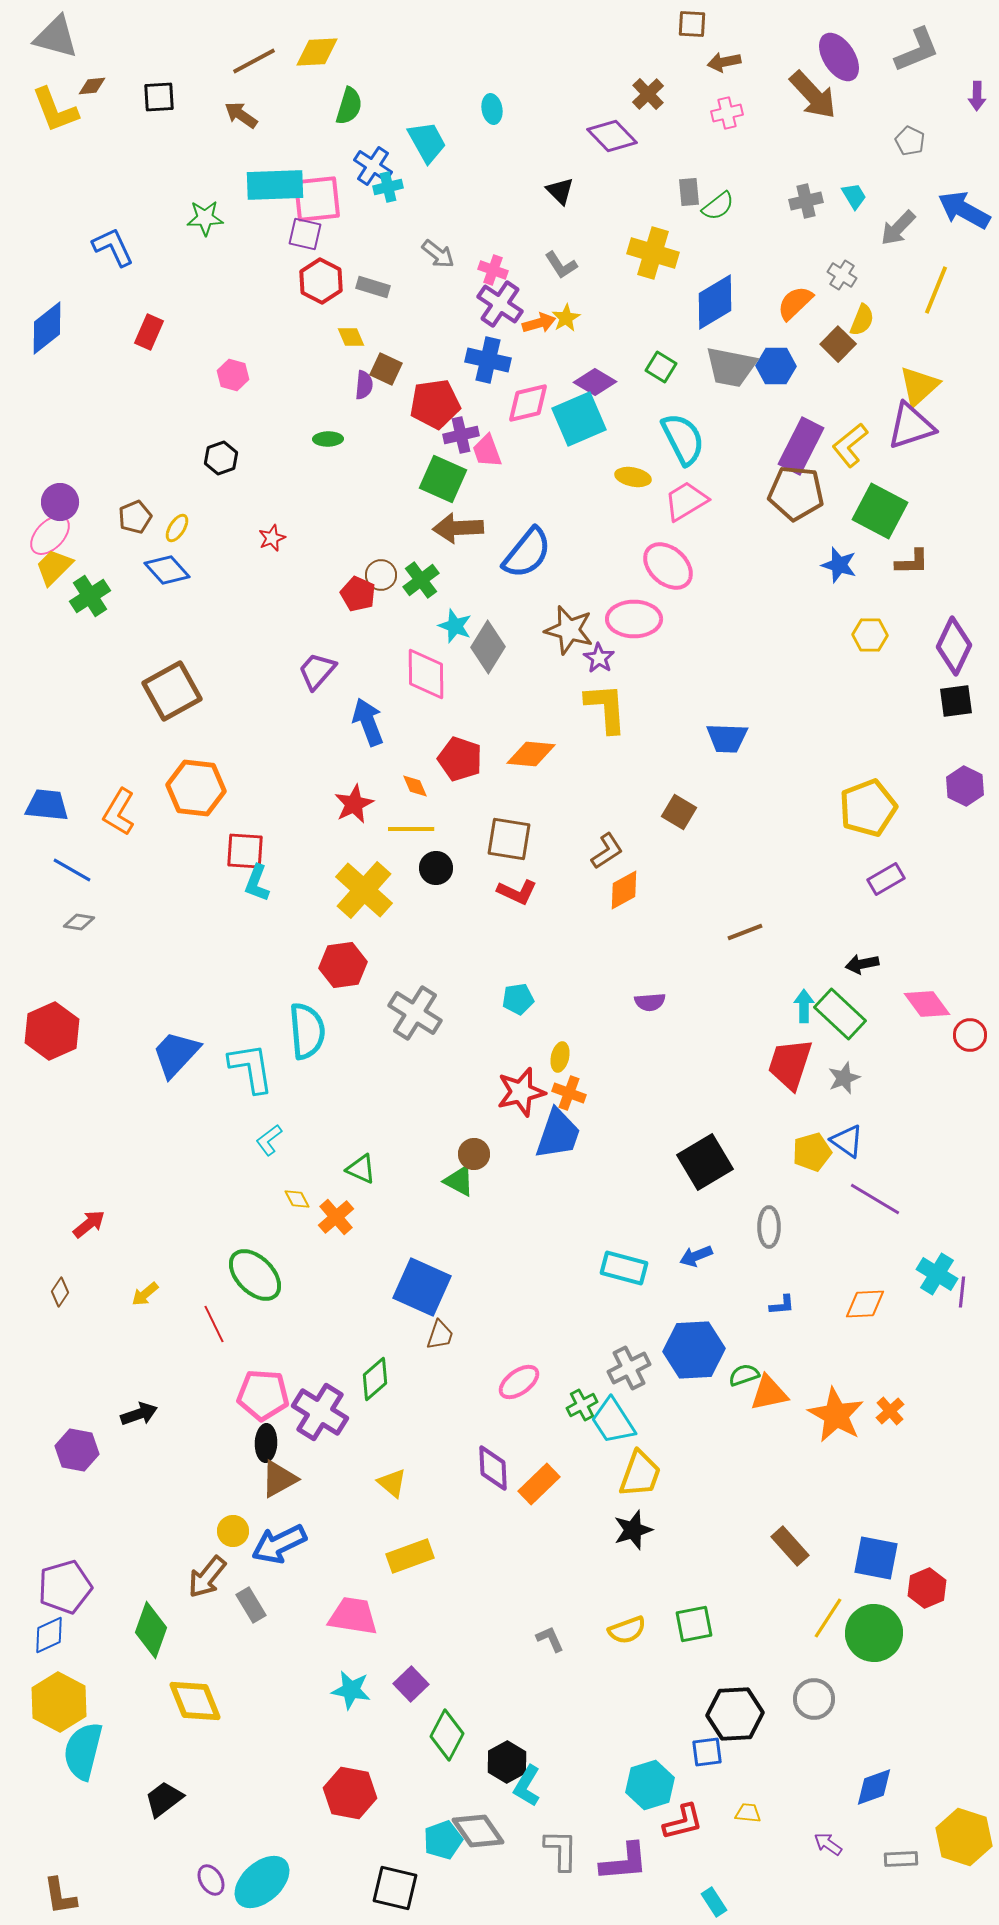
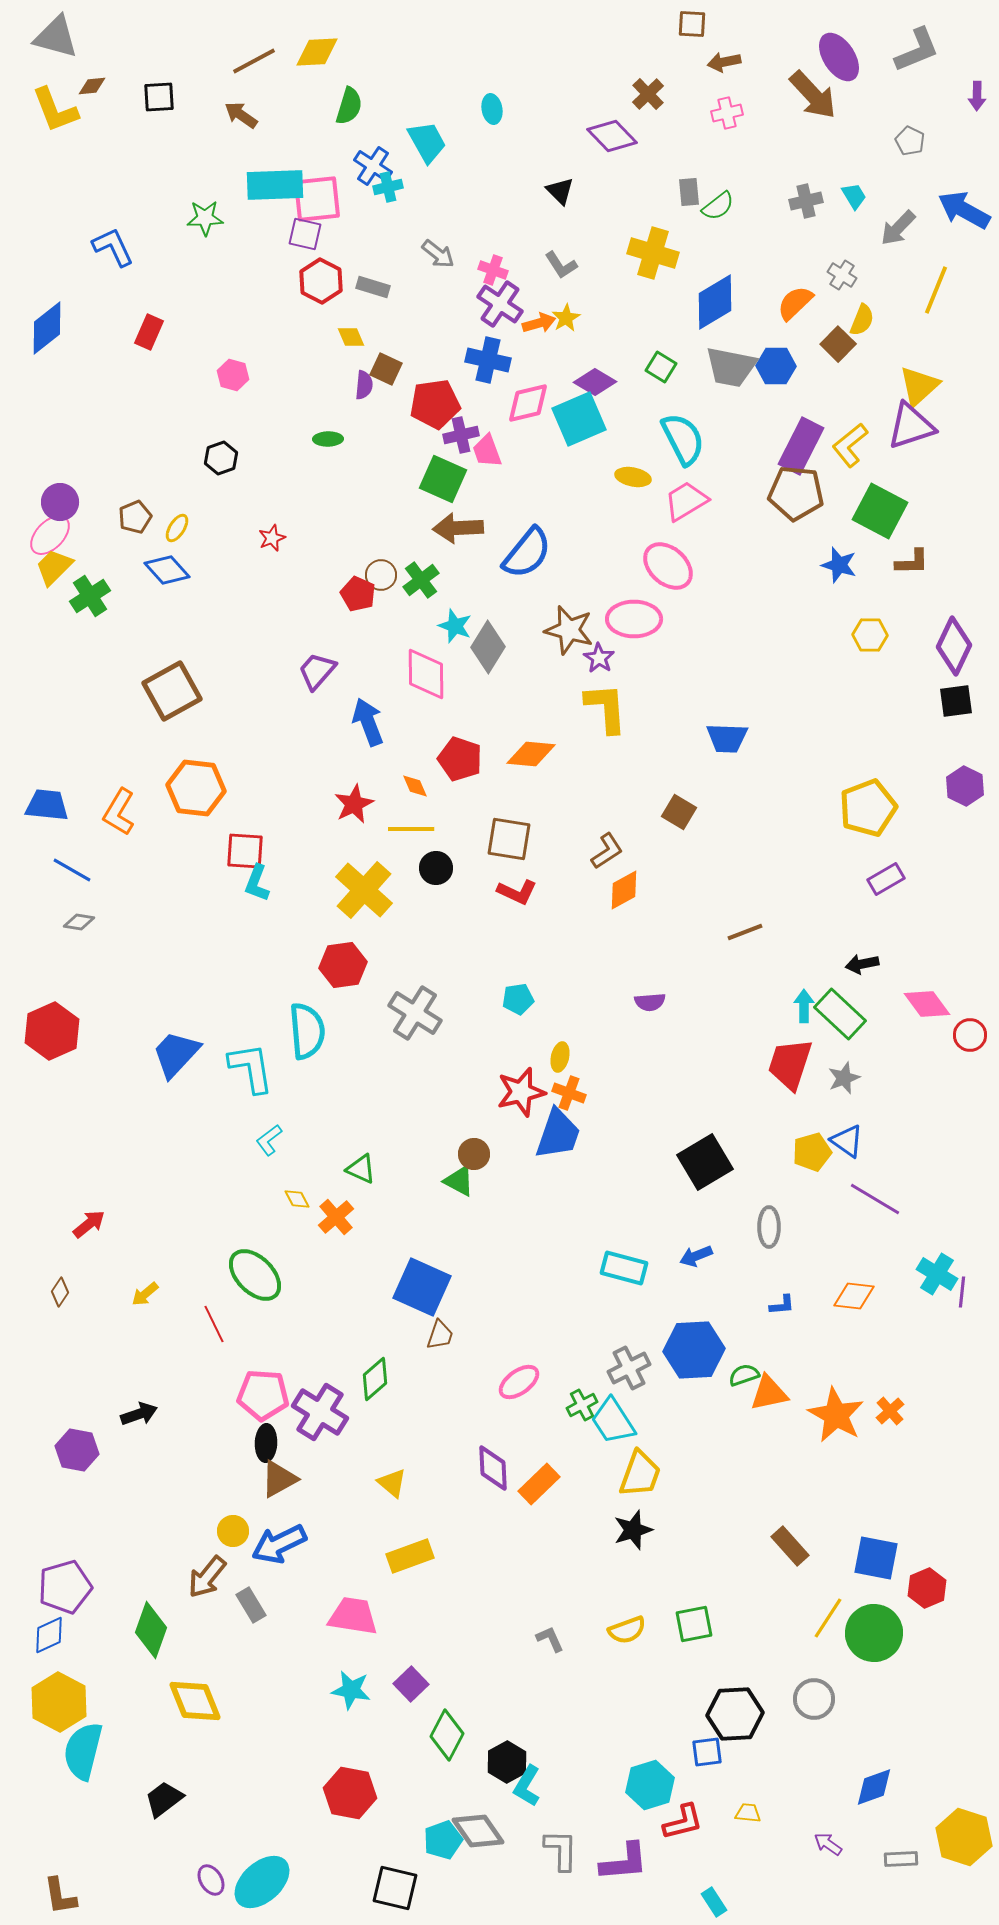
orange diamond at (865, 1304): moved 11 px left, 8 px up; rotated 9 degrees clockwise
